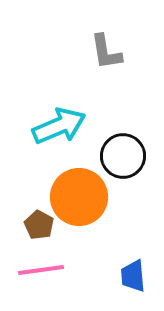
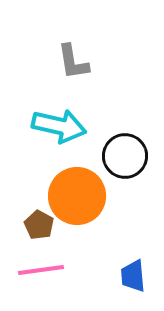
gray L-shape: moved 33 px left, 10 px down
cyan arrow: rotated 36 degrees clockwise
black circle: moved 2 px right
orange circle: moved 2 px left, 1 px up
